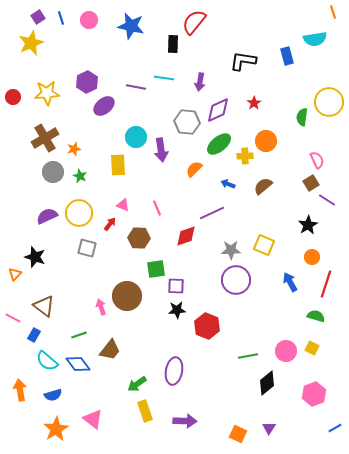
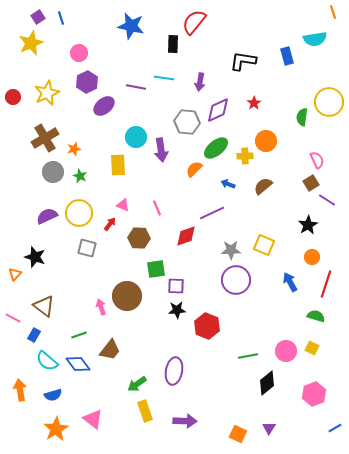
pink circle at (89, 20): moved 10 px left, 33 px down
yellow star at (47, 93): rotated 20 degrees counterclockwise
green ellipse at (219, 144): moved 3 px left, 4 px down
